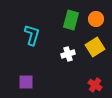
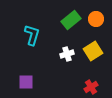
green rectangle: rotated 36 degrees clockwise
yellow square: moved 2 px left, 4 px down
white cross: moved 1 px left
red cross: moved 4 px left, 2 px down; rotated 24 degrees clockwise
